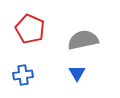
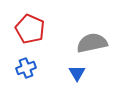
gray semicircle: moved 9 px right, 3 px down
blue cross: moved 3 px right, 7 px up; rotated 12 degrees counterclockwise
